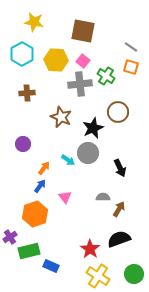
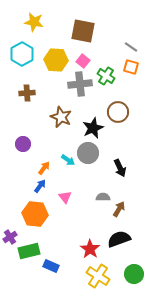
orange hexagon: rotated 25 degrees clockwise
